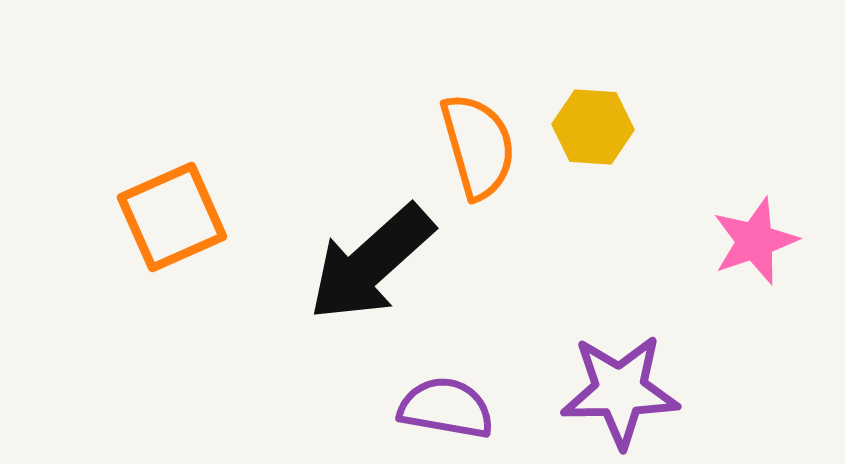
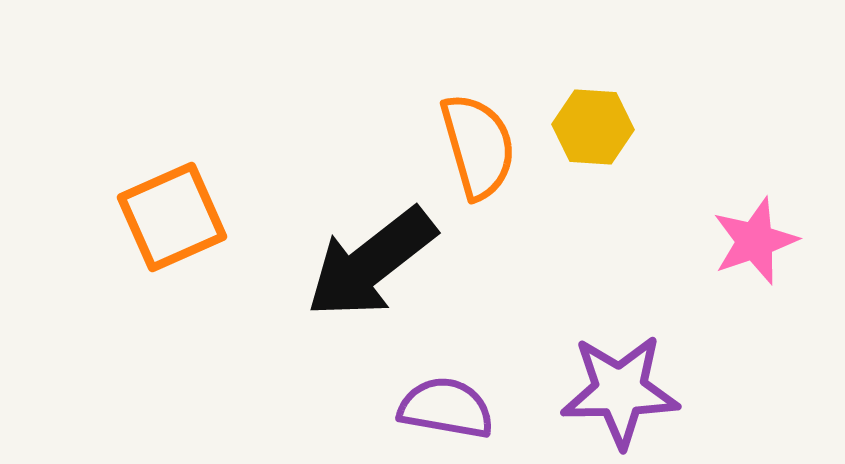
black arrow: rotated 4 degrees clockwise
